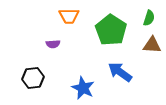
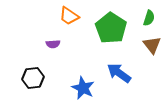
orange trapezoid: rotated 35 degrees clockwise
green pentagon: moved 2 px up
brown triangle: rotated 48 degrees clockwise
blue arrow: moved 1 px left, 1 px down
